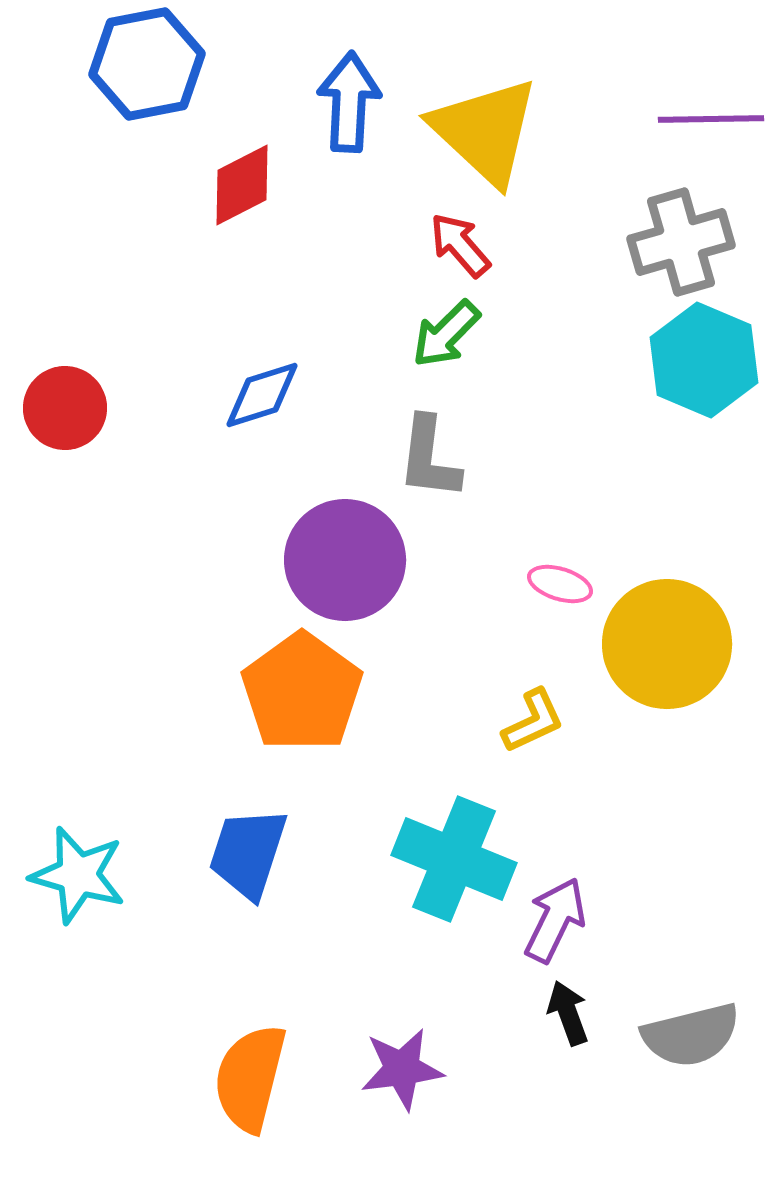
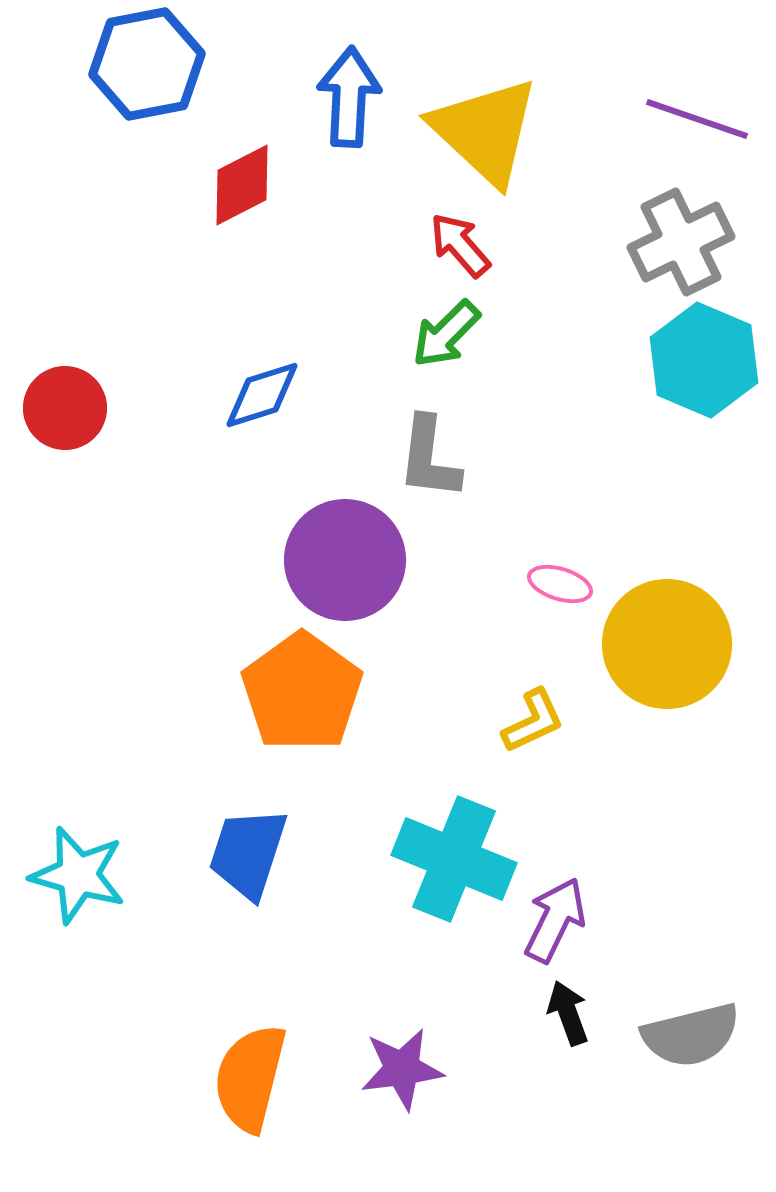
blue arrow: moved 5 px up
purple line: moved 14 px left; rotated 20 degrees clockwise
gray cross: rotated 10 degrees counterclockwise
